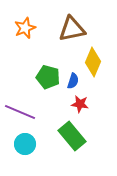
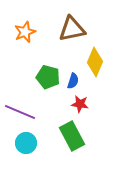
orange star: moved 4 px down
yellow diamond: moved 2 px right
green rectangle: rotated 12 degrees clockwise
cyan circle: moved 1 px right, 1 px up
